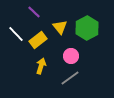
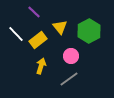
green hexagon: moved 2 px right, 3 px down
gray line: moved 1 px left, 1 px down
